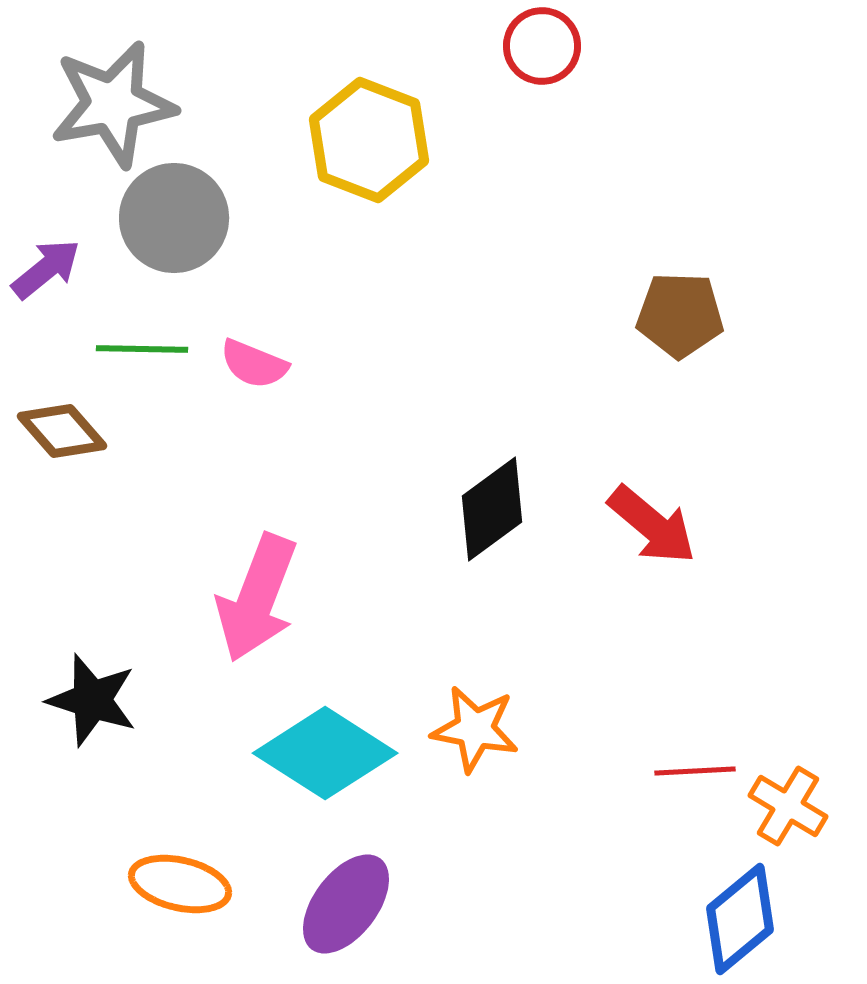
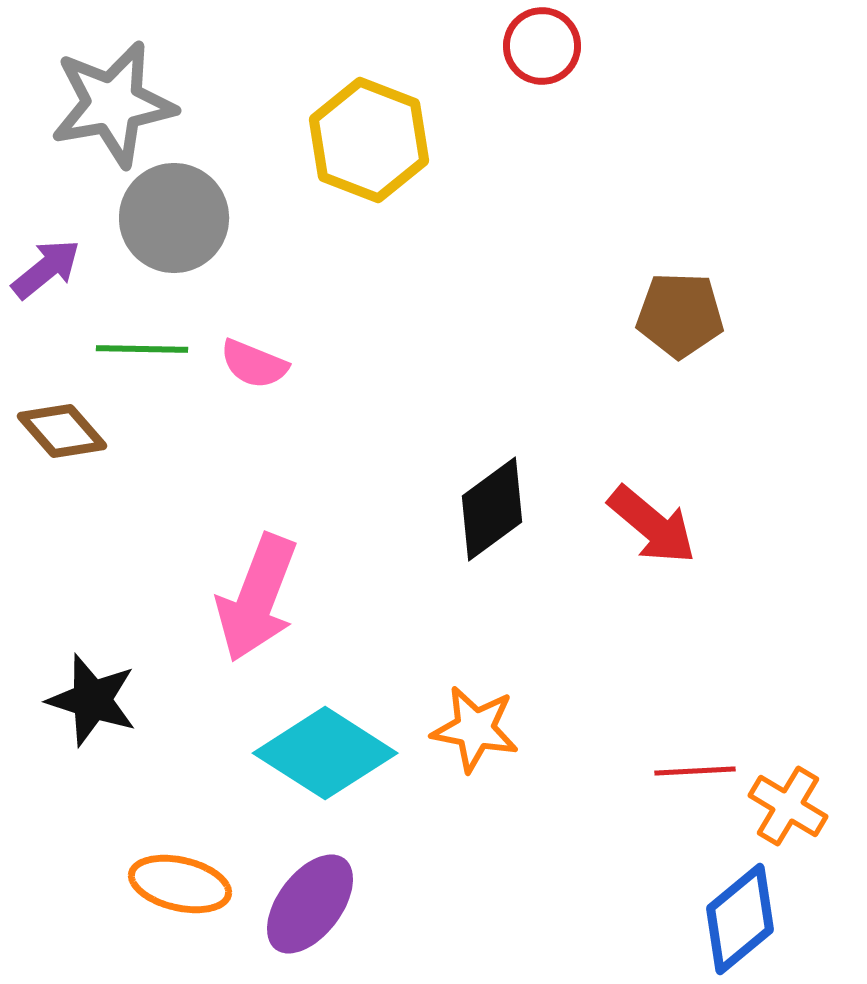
purple ellipse: moved 36 px left
